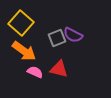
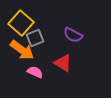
gray square: moved 22 px left
orange arrow: moved 2 px left, 1 px up
red triangle: moved 4 px right, 6 px up; rotated 18 degrees clockwise
